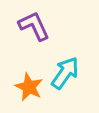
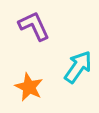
cyan arrow: moved 13 px right, 6 px up
